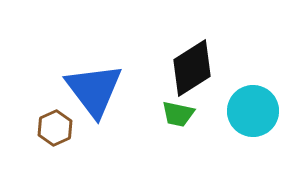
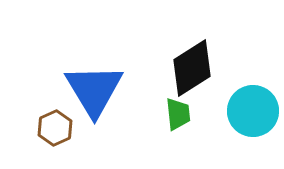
blue triangle: rotated 6 degrees clockwise
green trapezoid: rotated 108 degrees counterclockwise
